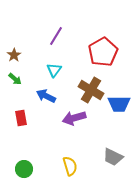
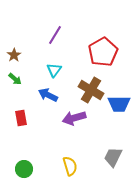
purple line: moved 1 px left, 1 px up
blue arrow: moved 2 px right, 1 px up
gray trapezoid: rotated 90 degrees clockwise
